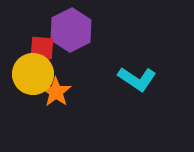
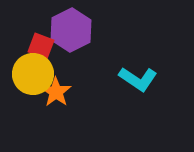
red square: moved 1 px left, 2 px up; rotated 16 degrees clockwise
cyan L-shape: moved 1 px right
